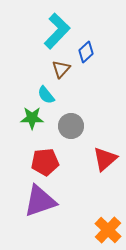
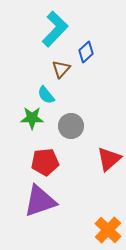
cyan L-shape: moved 2 px left, 2 px up
red triangle: moved 4 px right
